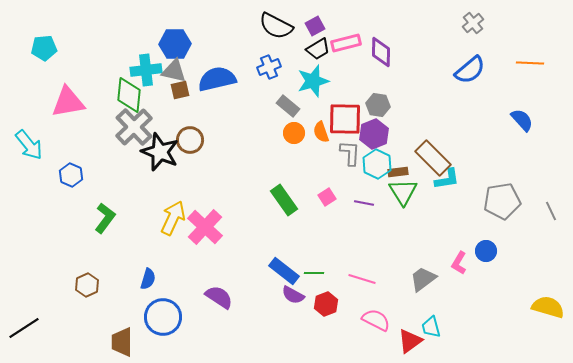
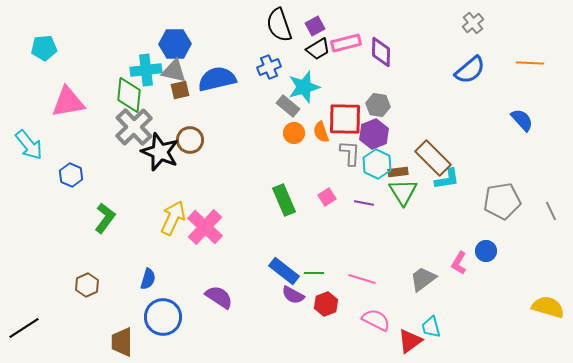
black semicircle at (276, 26): moved 3 px right, 1 px up; rotated 44 degrees clockwise
cyan star at (313, 81): moved 9 px left, 6 px down
green rectangle at (284, 200): rotated 12 degrees clockwise
